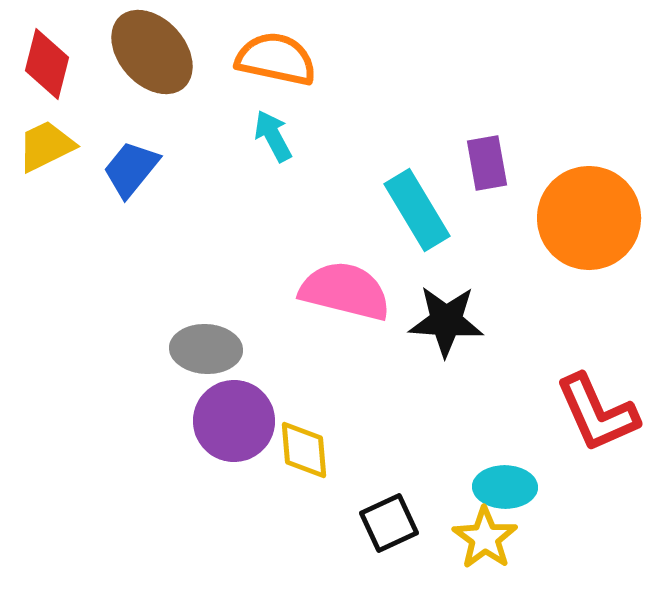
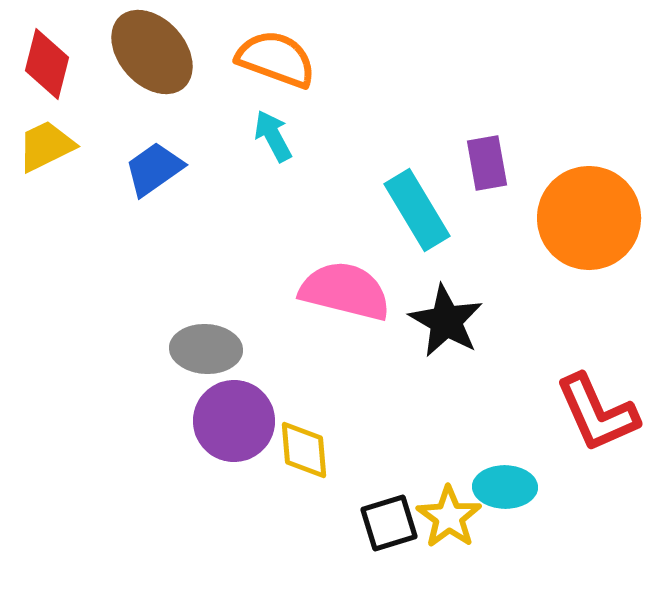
orange semicircle: rotated 8 degrees clockwise
blue trapezoid: moved 23 px right; rotated 16 degrees clockwise
black star: rotated 26 degrees clockwise
black square: rotated 8 degrees clockwise
yellow star: moved 36 px left, 21 px up
